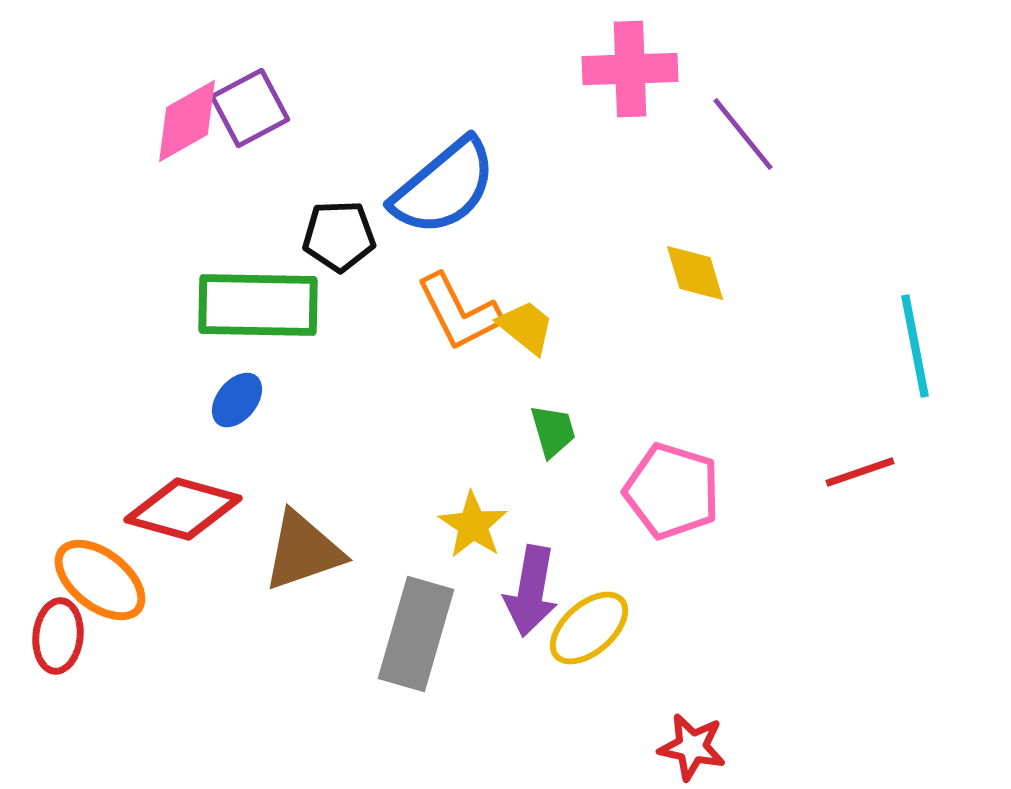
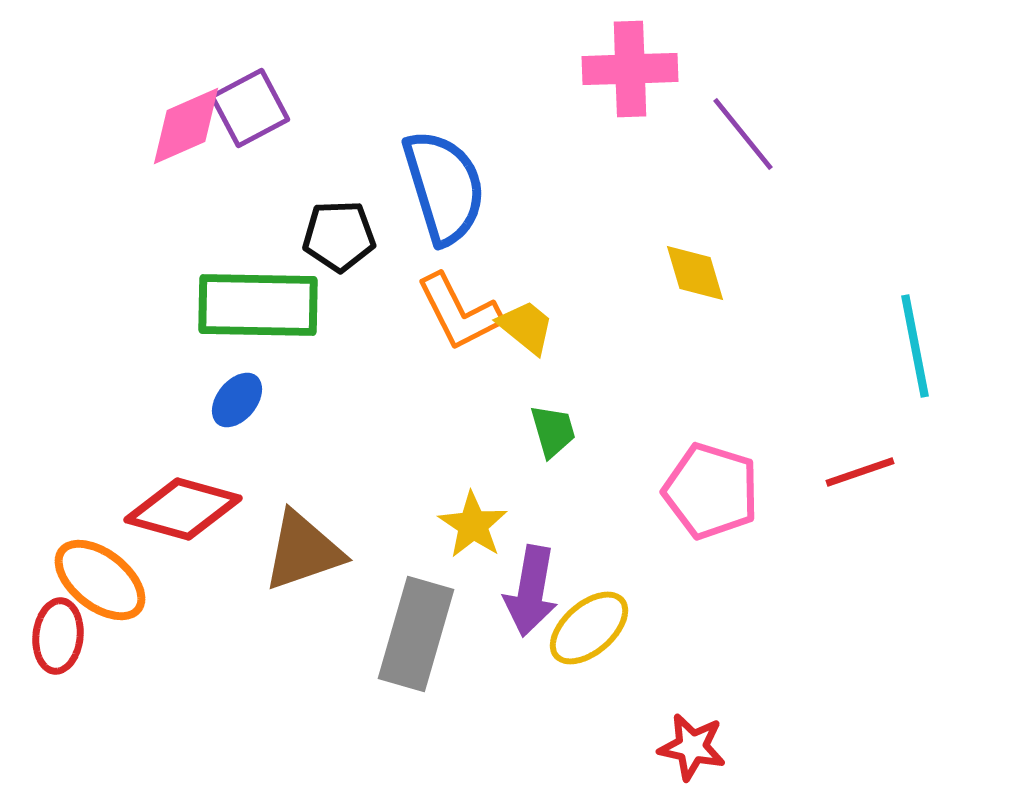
pink diamond: moved 1 px left, 5 px down; rotated 6 degrees clockwise
blue semicircle: rotated 67 degrees counterclockwise
pink pentagon: moved 39 px right
